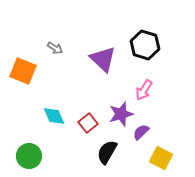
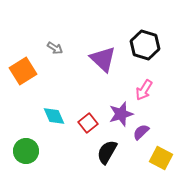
orange square: rotated 36 degrees clockwise
green circle: moved 3 px left, 5 px up
